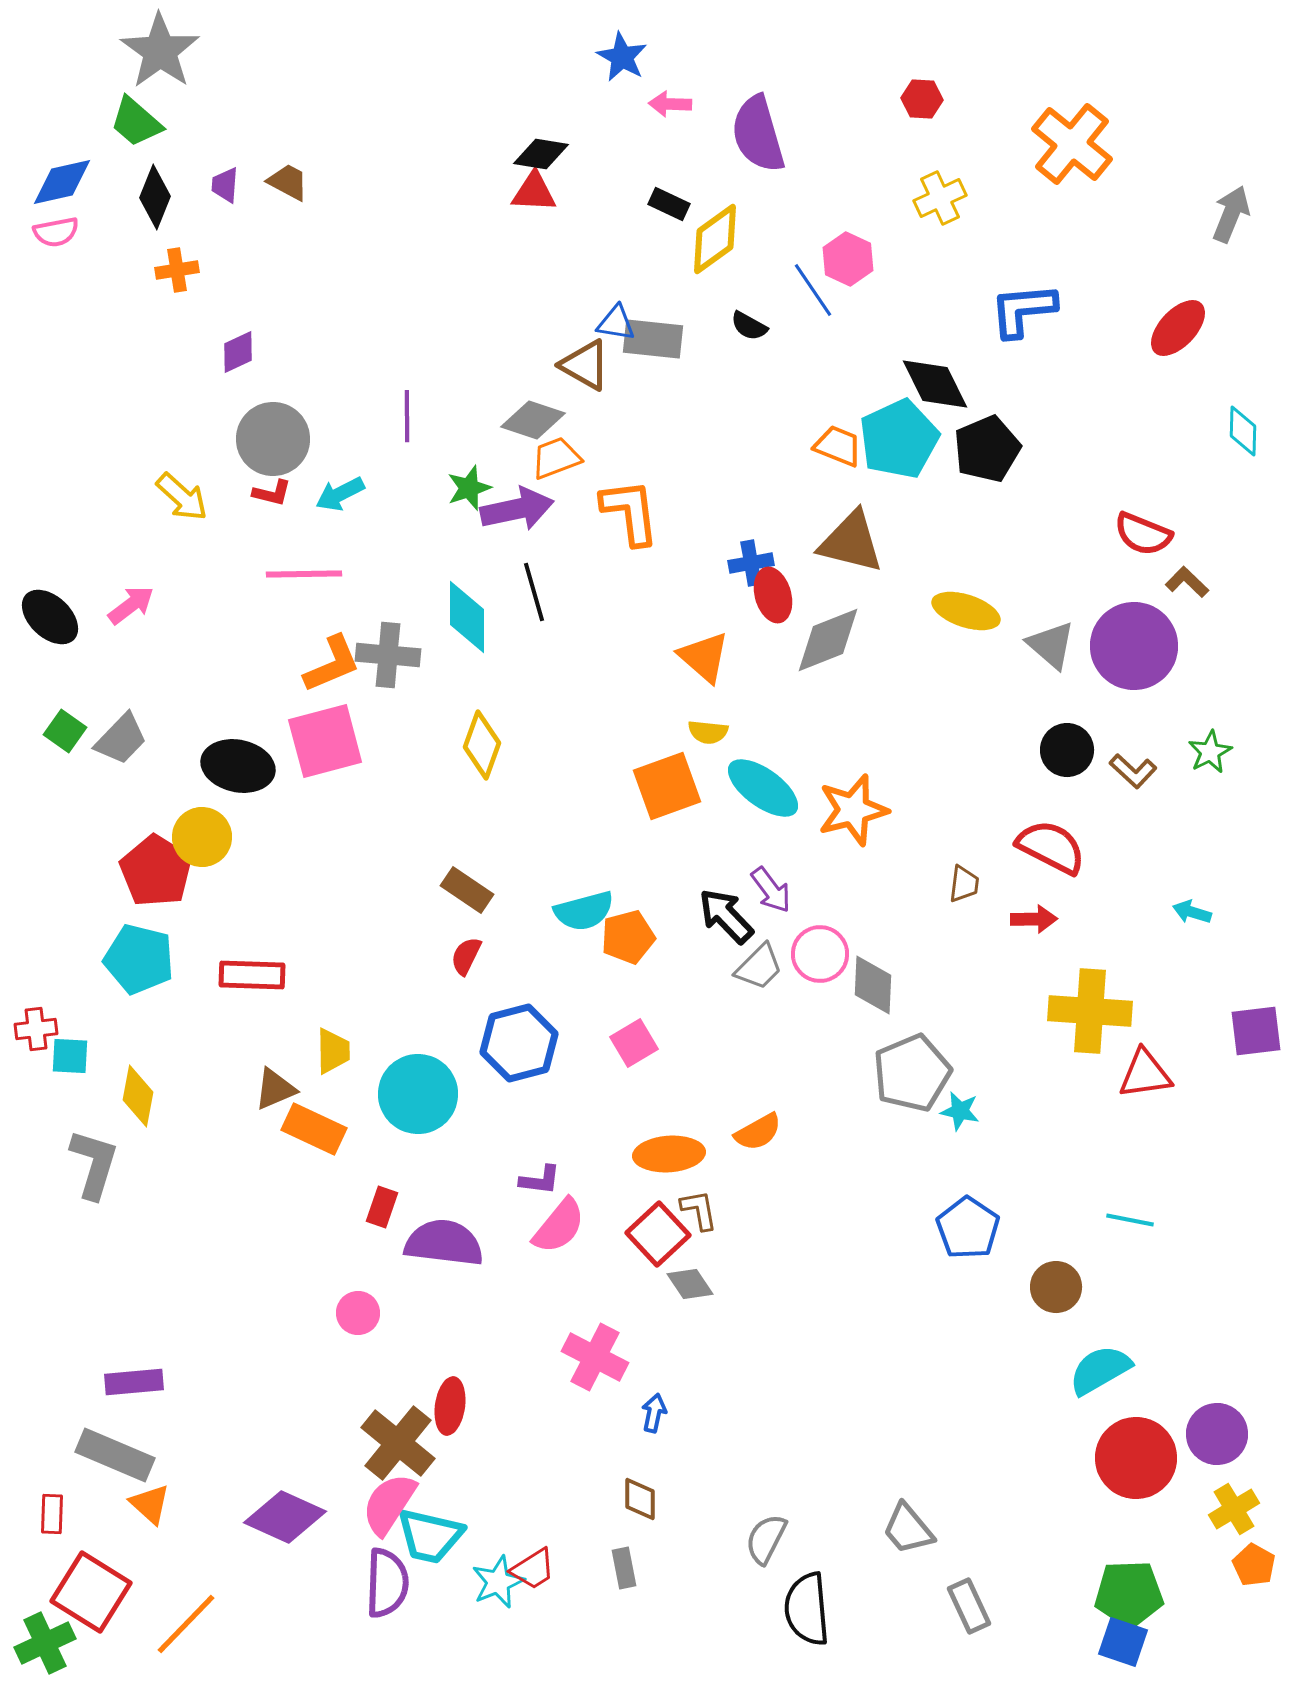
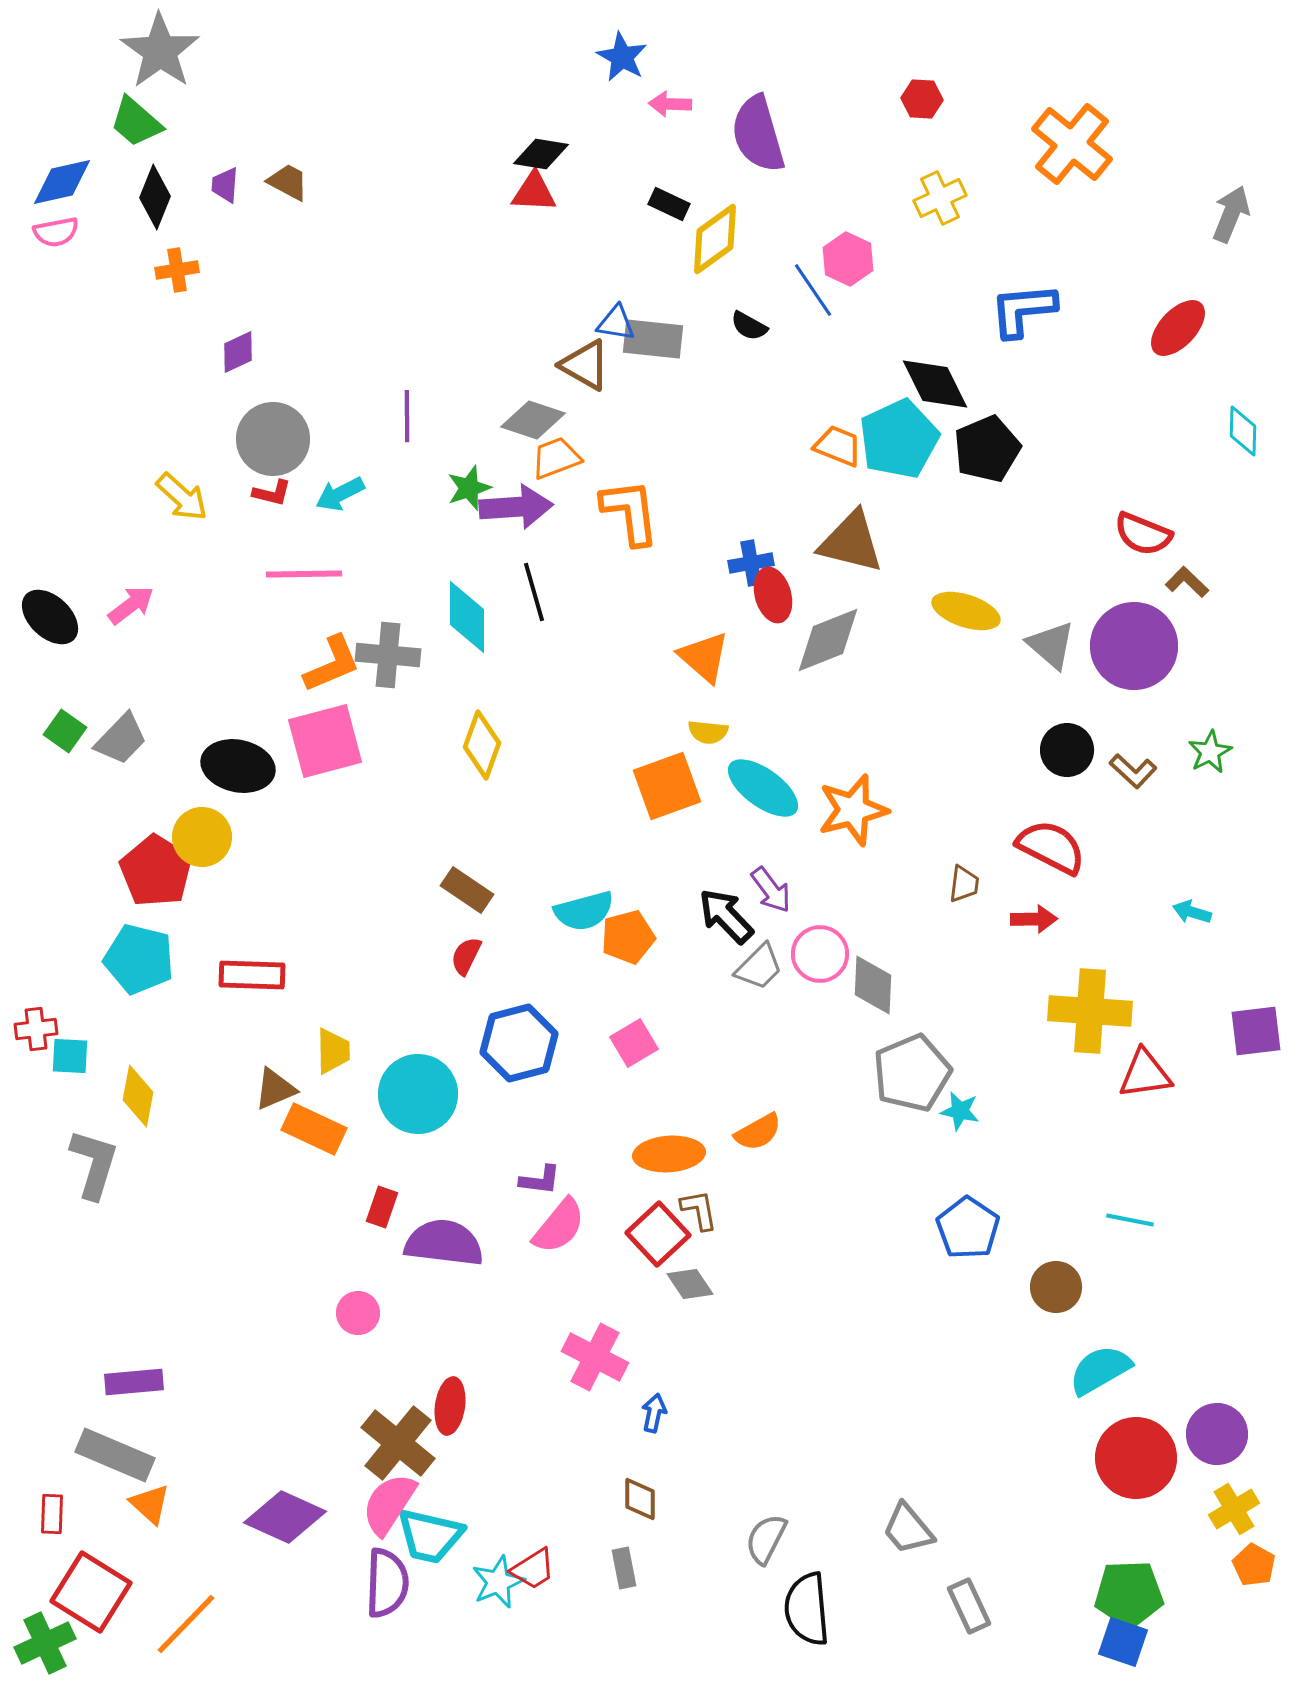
purple arrow at (517, 509): moved 1 px left, 2 px up; rotated 8 degrees clockwise
